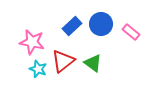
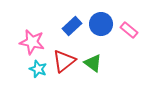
pink rectangle: moved 2 px left, 2 px up
red triangle: moved 1 px right
